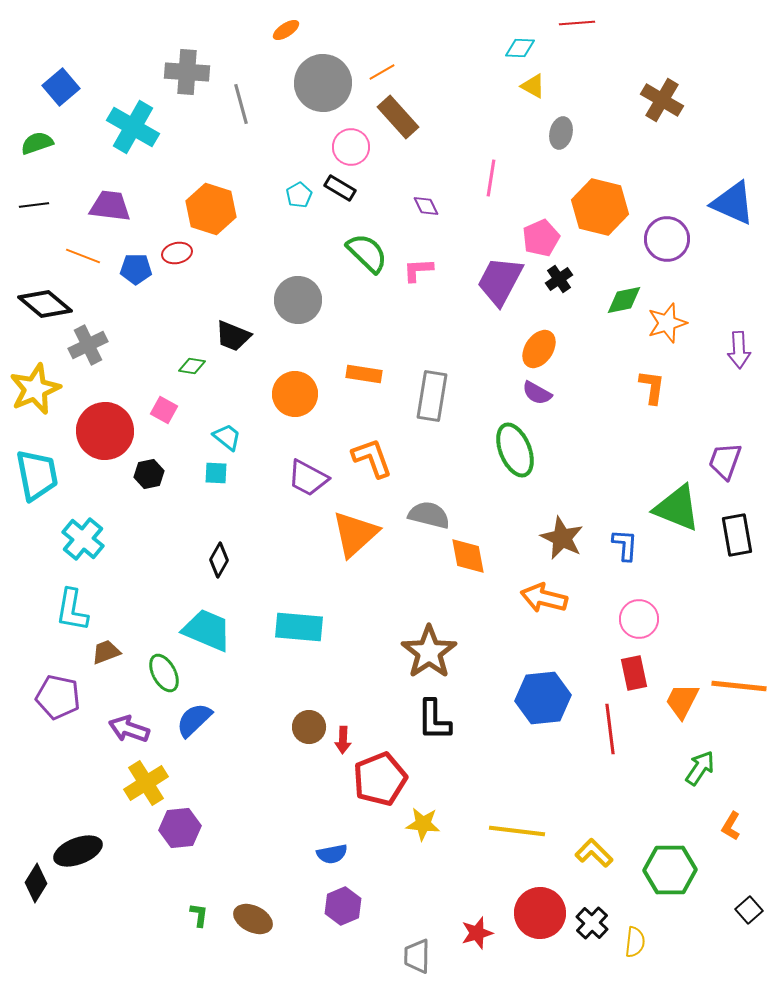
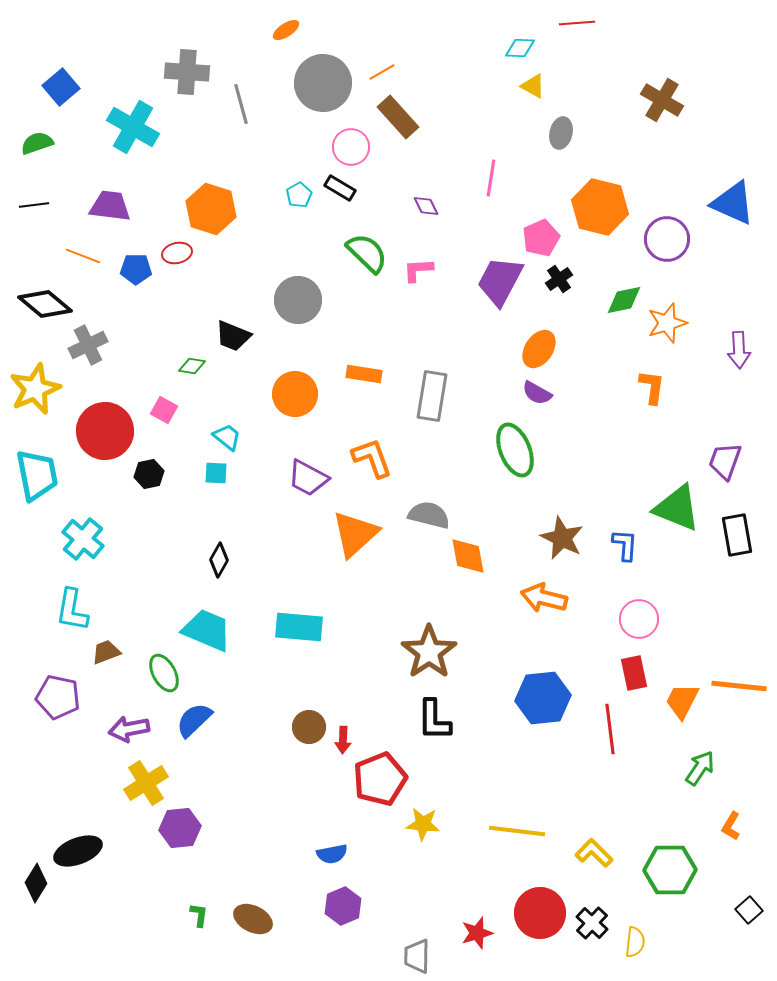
purple arrow at (129, 729): rotated 30 degrees counterclockwise
